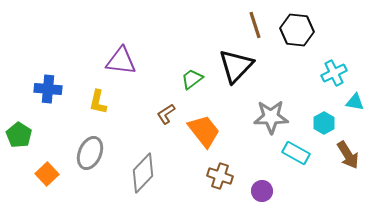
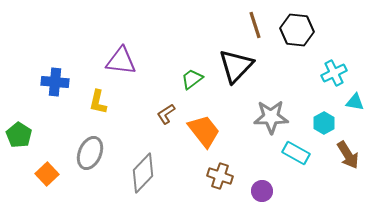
blue cross: moved 7 px right, 7 px up
